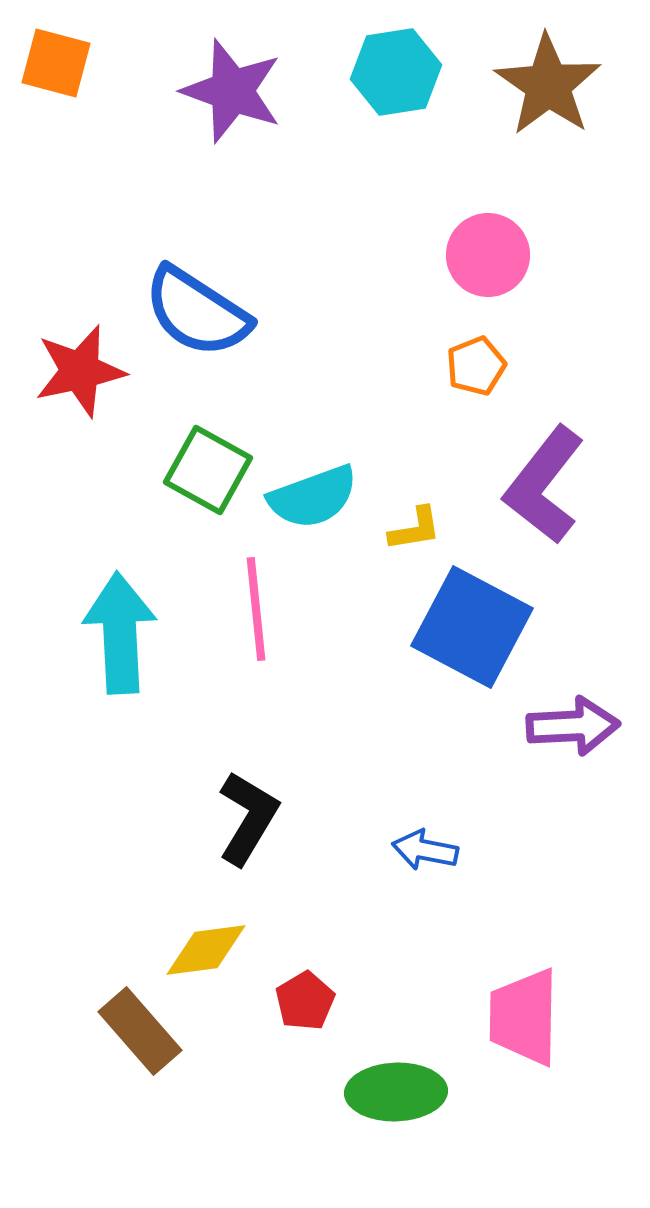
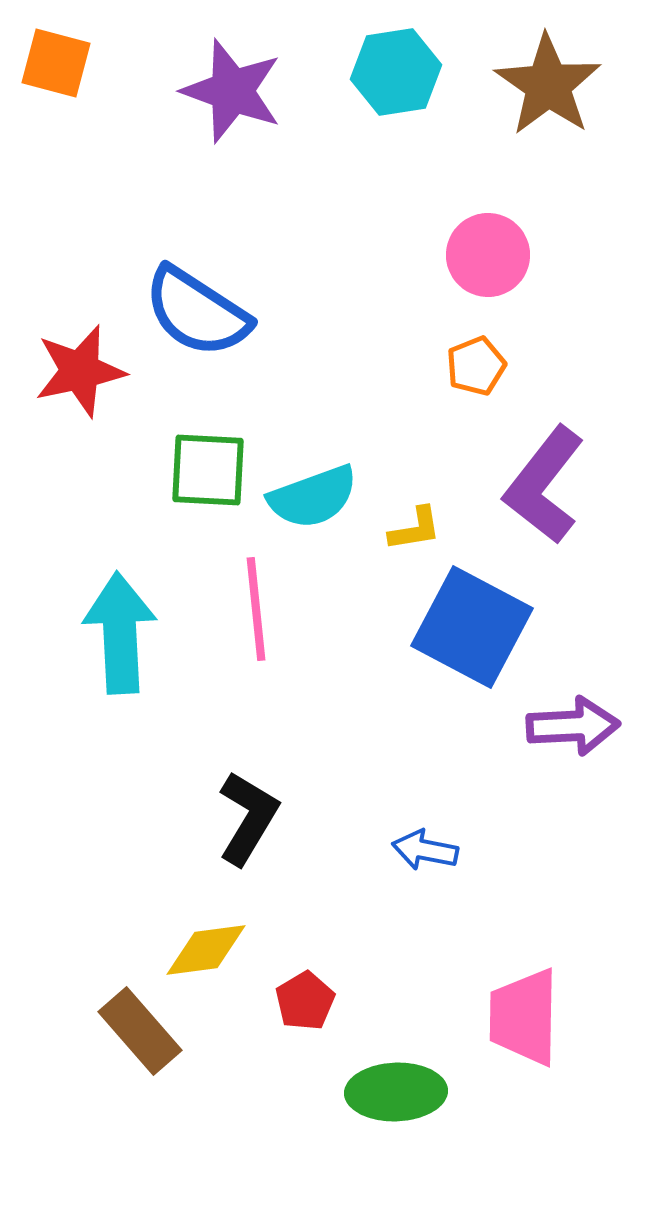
green square: rotated 26 degrees counterclockwise
